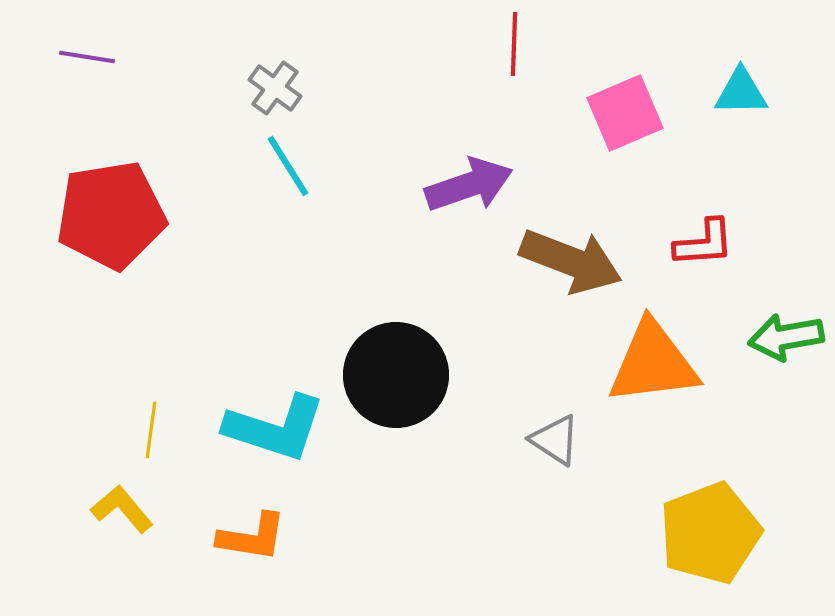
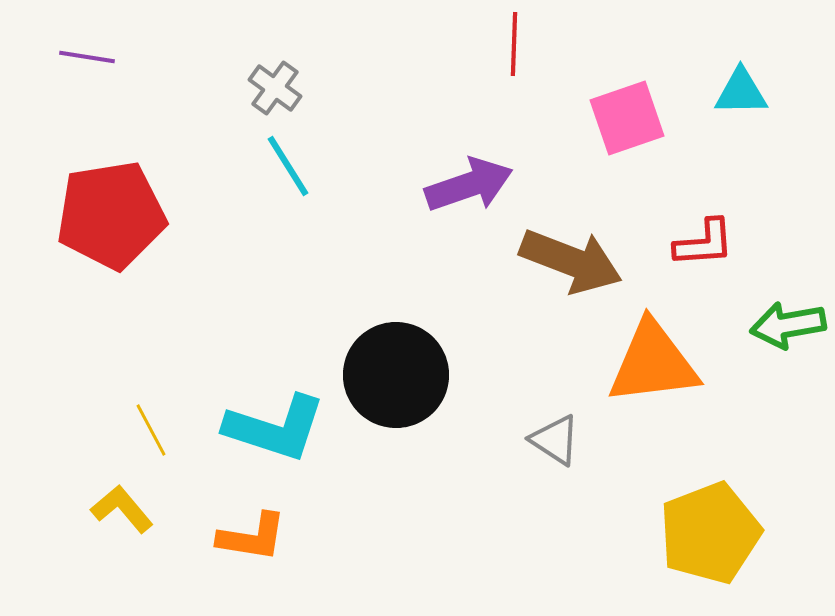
pink square: moved 2 px right, 5 px down; rotated 4 degrees clockwise
green arrow: moved 2 px right, 12 px up
yellow line: rotated 36 degrees counterclockwise
